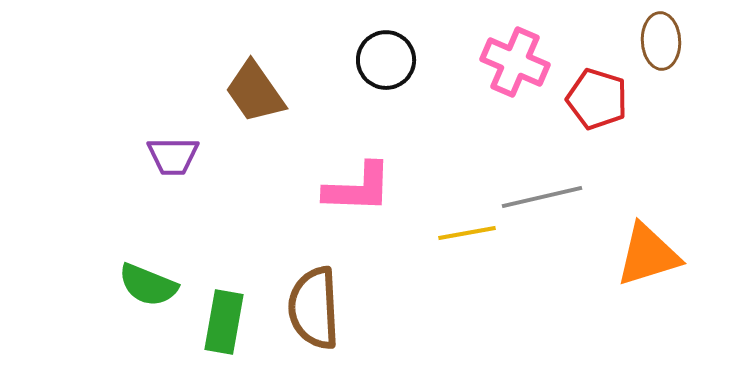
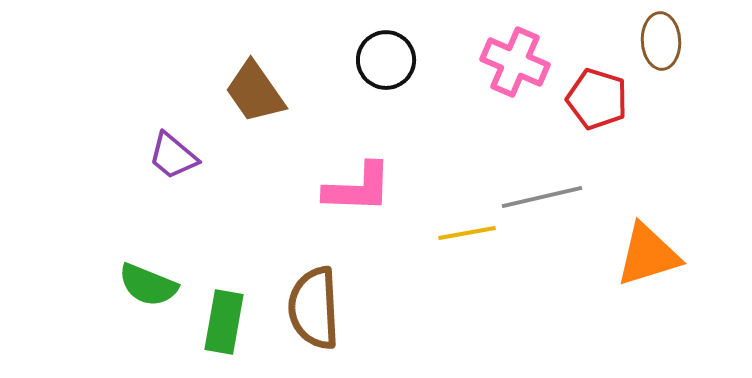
purple trapezoid: rotated 40 degrees clockwise
